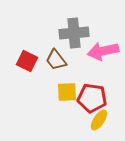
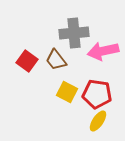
red square: rotated 10 degrees clockwise
yellow square: rotated 30 degrees clockwise
red pentagon: moved 5 px right, 4 px up
yellow ellipse: moved 1 px left, 1 px down
